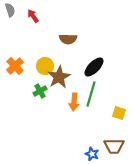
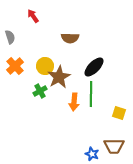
gray semicircle: moved 27 px down
brown semicircle: moved 2 px right, 1 px up
green line: rotated 15 degrees counterclockwise
